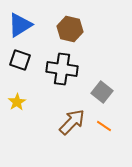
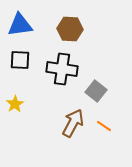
blue triangle: rotated 24 degrees clockwise
brown hexagon: rotated 10 degrees counterclockwise
black square: rotated 15 degrees counterclockwise
gray square: moved 6 px left, 1 px up
yellow star: moved 2 px left, 2 px down
brown arrow: moved 1 px right, 1 px down; rotated 16 degrees counterclockwise
